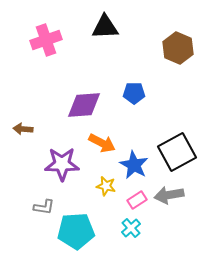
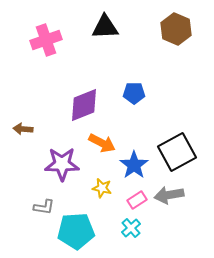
brown hexagon: moved 2 px left, 19 px up
purple diamond: rotated 18 degrees counterclockwise
blue star: rotated 8 degrees clockwise
yellow star: moved 4 px left, 2 px down
